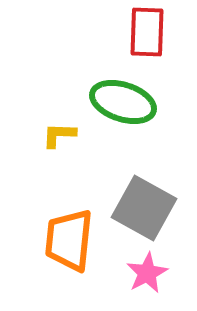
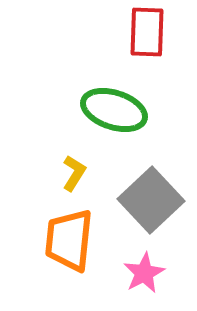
green ellipse: moved 9 px left, 8 px down
yellow L-shape: moved 15 px right, 38 px down; rotated 120 degrees clockwise
gray square: moved 7 px right, 8 px up; rotated 18 degrees clockwise
pink star: moved 3 px left
